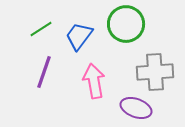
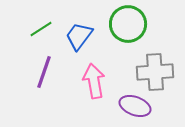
green circle: moved 2 px right
purple ellipse: moved 1 px left, 2 px up
